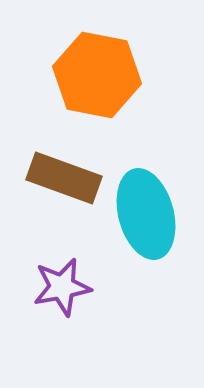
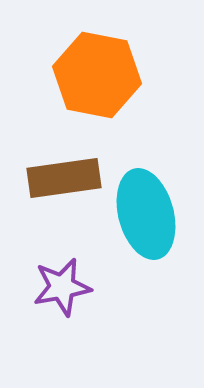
brown rectangle: rotated 28 degrees counterclockwise
